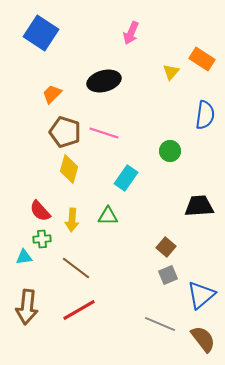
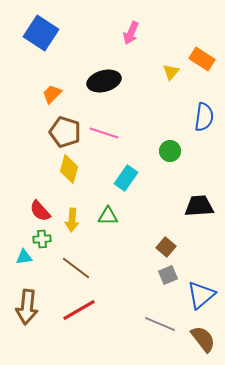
blue semicircle: moved 1 px left, 2 px down
